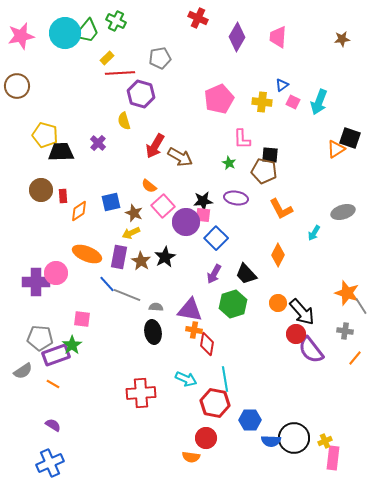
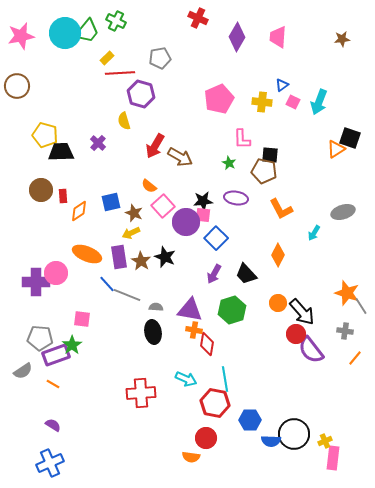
purple rectangle at (119, 257): rotated 20 degrees counterclockwise
black star at (165, 257): rotated 20 degrees counterclockwise
green hexagon at (233, 304): moved 1 px left, 6 px down
black circle at (294, 438): moved 4 px up
